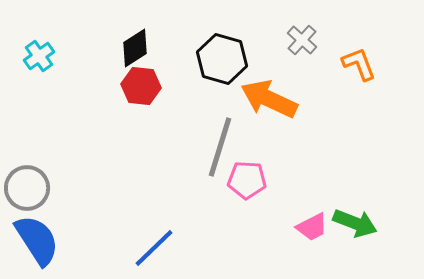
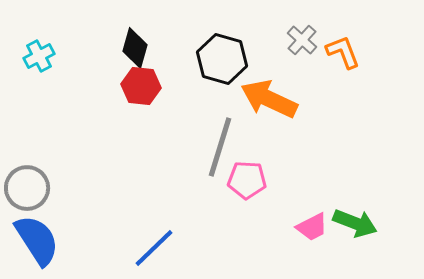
black diamond: rotated 42 degrees counterclockwise
cyan cross: rotated 8 degrees clockwise
orange L-shape: moved 16 px left, 12 px up
